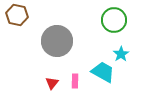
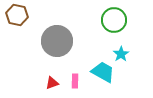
red triangle: rotated 32 degrees clockwise
